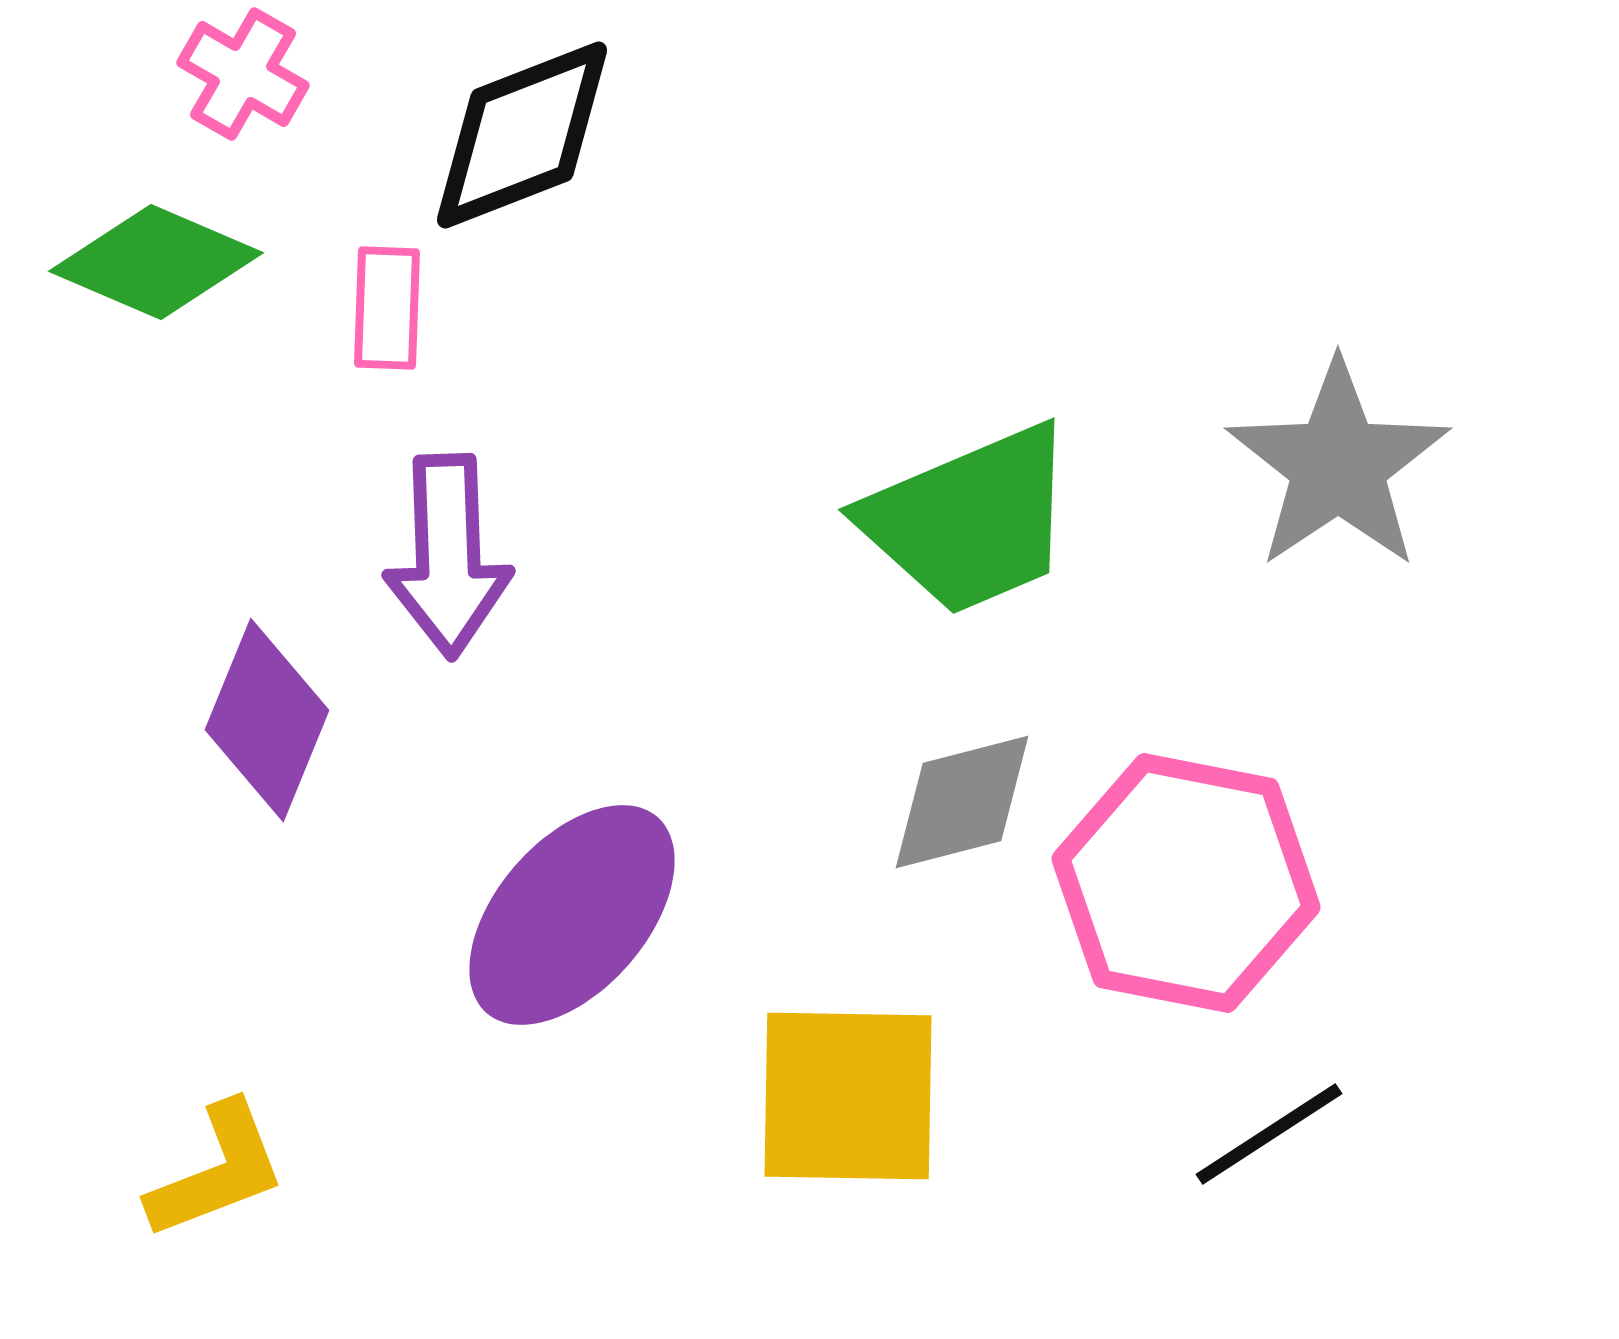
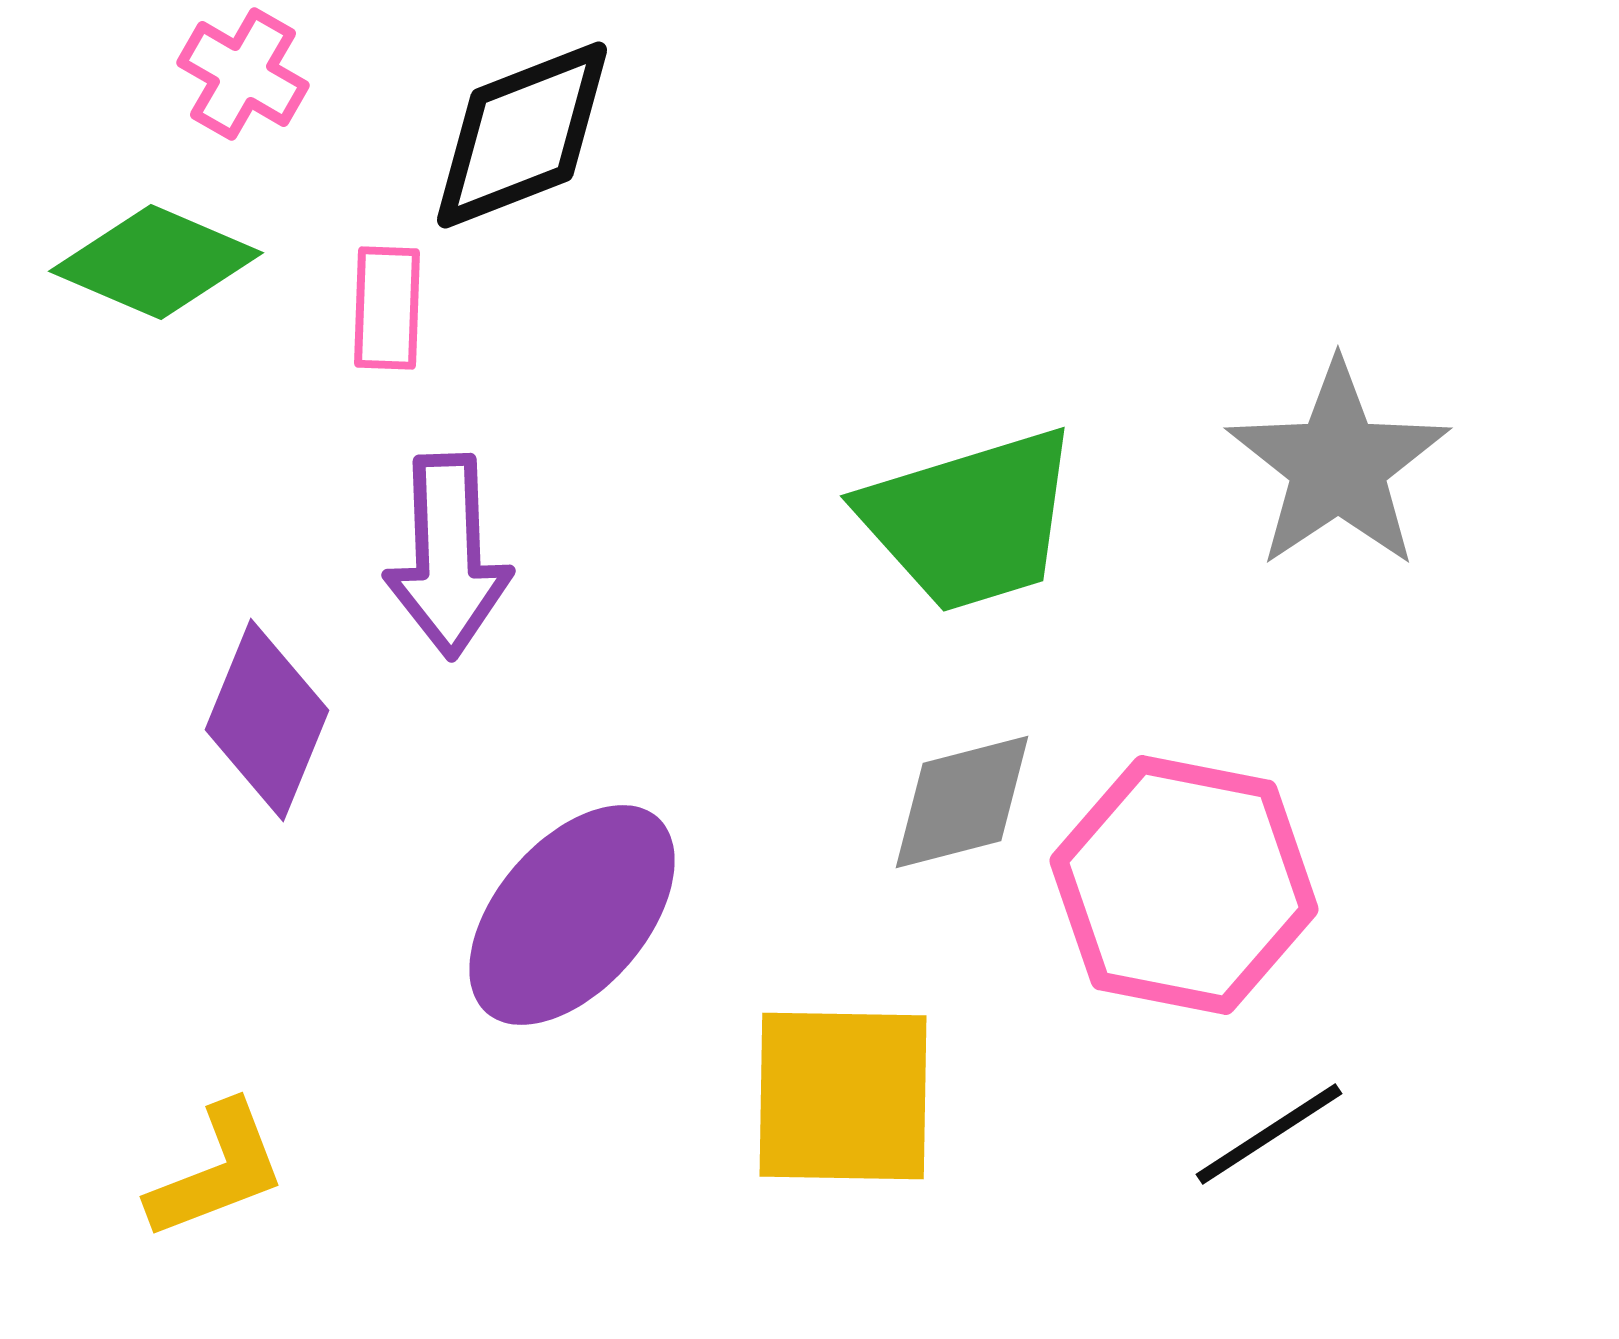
green trapezoid: rotated 6 degrees clockwise
pink hexagon: moved 2 px left, 2 px down
yellow square: moved 5 px left
